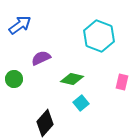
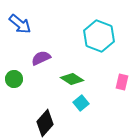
blue arrow: moved 1 px up; rotated 75 degrees clockwise
green diamond: rotated 20 degrees clockwise
